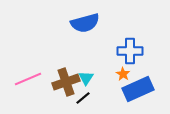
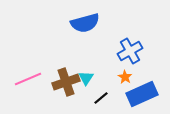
blue cross: rotated 30 degrees counterclockwise
orange star: moved 2 px right, 3 px down
blue rectangle: moved 4 px right, 5 px down
black line: moved 18 px right
